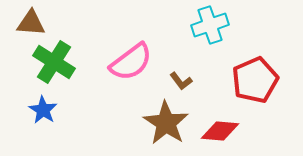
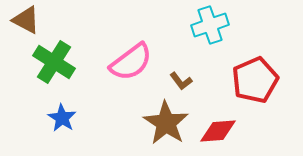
brown triangle: moved 5 px left, 3 px up; rotated 24 degrees clockwise
blue star: moved 19 px right, 8 px down
red diamond: moved 2 px left; rotated 9 degrees counterclockwise
